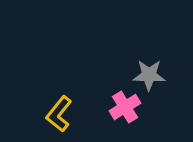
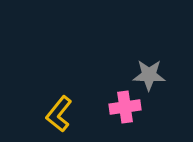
pink cross: rotated 24 degrees clockwise
